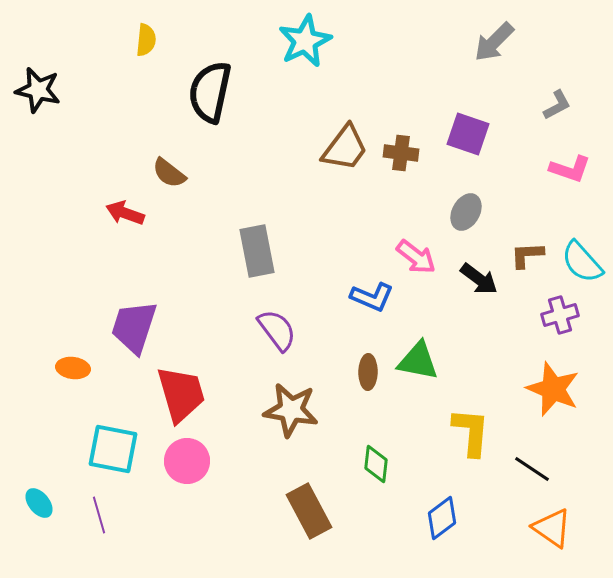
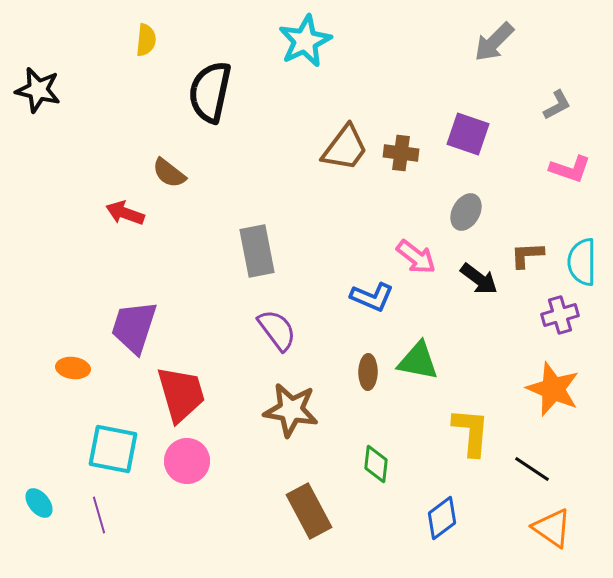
cyan semicircle: rotated 42 degrees clockwise
